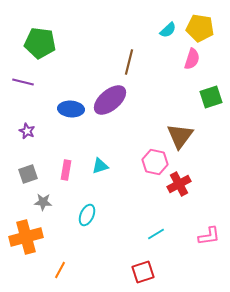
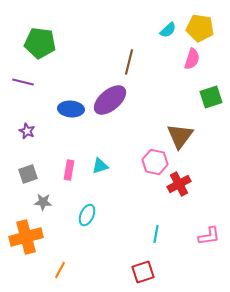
pink rectangle: moved 3 px right
cyan line: rotated 48 degrees counterclockwise
